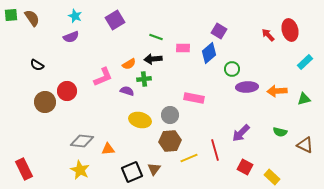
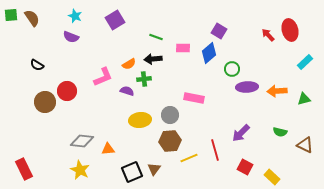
purple semicircle at (71, 37): rotated 42 degrees clockwise
yellow ellipse at (140, 120): rotated 20 degrees counterclockwise
